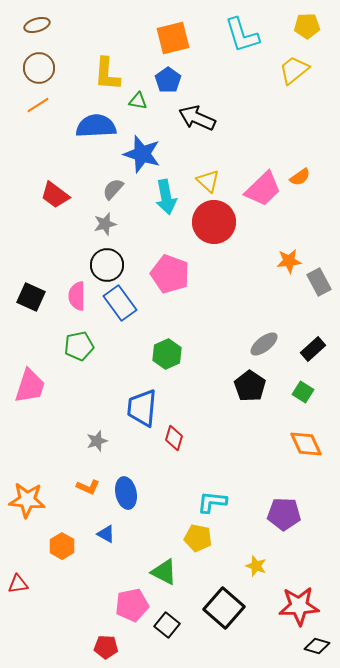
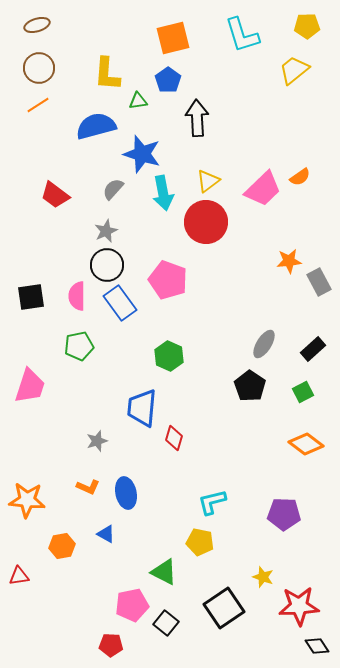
green triangle at (138, 101): rotated 18 degrees counterclockwise
black arrow at (197, 118): rotated 63 degrees clockwise
blue semicircle at (96, 126): rotated 12 degrees counterclockwise
yellow triangle at (208, 181): rotated 40 degrees clockwise
cyan arrow at (166, 197): moved 3 px left, 4 px up
red circle at (214, 222): moved 8 px left
gray star at (105, 224): moved 1 px right, 7 px down; rotated 10 degrees counterclockwise
pink pentagon at (170, 274): moved 2 px left, 6 px down
black square at (31, 297): rotated 32 degrees counterclockwise
gray ellipse at (264, 344): rotated 20 degrees counterclockwise
green hexagon at (167, 354): moved 2 px right, 2 px down; rotated 12 degrees counterclockwise
green square at (303, 392): rotated 30 degrees clockwise
orange diamond at (306, 444): rotated 28 degrees counterclockwise
cyan L-shape at (212, 502): rotated 20 degrees counterclockwise
yellow pentagon at (198, 538): moved 2 px right, 4 px down
orange hexagon at (62, 546): rotated 20 degrees clockwise
yellow star at (256, 566): moved 7 px right, 11 px down
red triangle at (18, 584): moved 1 px right, 8 px up
black square at (224, 608): rotated 15 degrees clockwise
black square at (167, 625): moved 1 px left, 2 px up
black diamond at (317, 646): rotated 40 degrees clockwise
red pentagon at (106, 647): moved 5 px right, 2 px up
